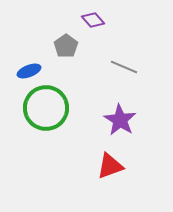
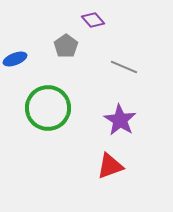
blue ellipse: moved 14 px left, 12 px up
green circle: moved 2 px right
